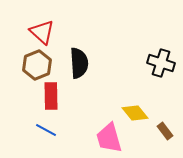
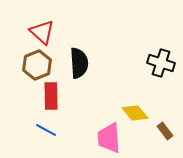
pink trapezoid: rotated 12 degrees clockwise
